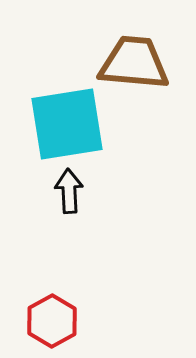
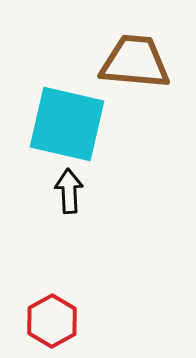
brown trapezoid: moved 1 px right, 1 px up
cyan square: rotated 22 degrees clockwise
